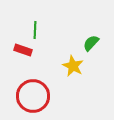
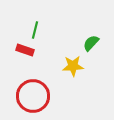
green line: rotated 12 degrees clockwise
red rectangle: moved 2 px right
yellow star: rotated 30 degrees counterclockwise
